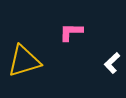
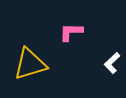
yellow triangle: moved 6 px right, 3 px down
